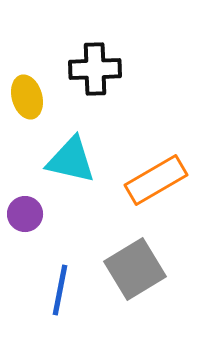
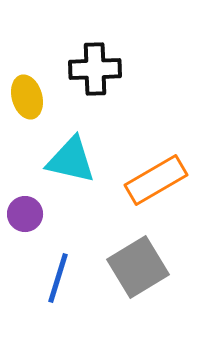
gray square: moved 3 px right, 2 px up
blue line: moved 2 px left, 12 px up; rotated 6 degrees clockwise
